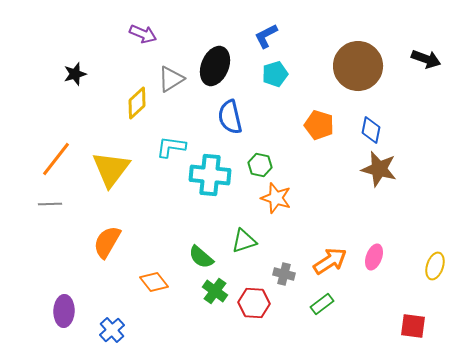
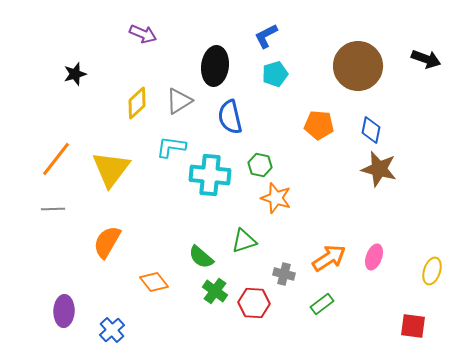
black ellipse: rotated 15 degrees counterclockwise
gray triangle: moved 8 px right, 22 px down
orange pentagon: rotated 12 degrees counterclockwise
gray line: moved 3 px right, 5 px down
orange arrow: moved 1 px left, 3 px up
yellow ellipse: moved 3 px left, 5 px down
